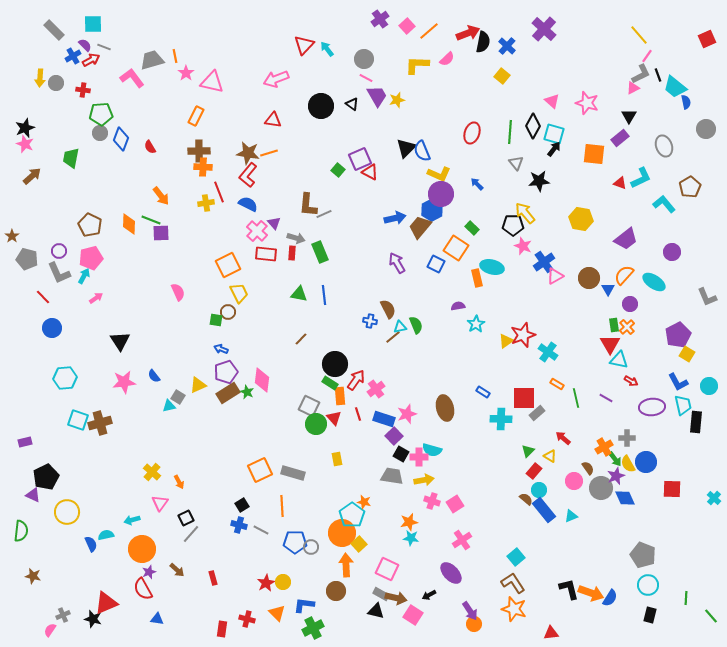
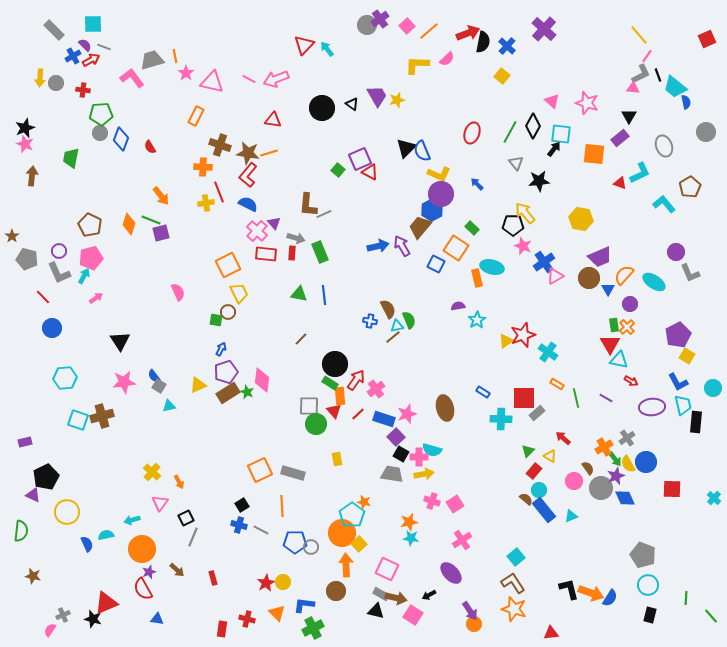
gray circle at (364, 59): moved 3 px right, 34 px up
pink line at (366, 78): moved 117 px left, 1 px down
pink triangle at (633, 88): rotated 32 degrees clockwise
black circle at (321, 106): moved 1 px right, 2 px down
gray circle at (706, 129): moved 3 px down
green line at (510, 132): rotated 25 degrees clockwise
cyan square at (554, 134): moved 7 px right; rotated 10 degrees counterclockwise
brown cross at (199, 151): moved 21 px right, 6 px up; rotated 20 degrees clockwise
brown arrow at (32, 176): rotated 42 degrees counterclockwise
cyan L-shape at (641, 178): moved 1 px left, 5 px up
blue arrow at (395, 218): moved 17 px left, 28 px down
orange diamond at (129, 224): rotated 15 degrees clockwise
purple square at (161, 233): rotated 12 degrees counterclockwise
purple trapezoid at (626, 239): moved 26 px left, 18 px down; rotated 15 degrees clockwise
purple circle at (672, 252): moved 4 px right
purple arrow at (397, 263): moved 5 px right, 17 px up
gray L-shape at (707, 297): moved 17 px left, 24 px up
cyan star at (476, 324): moved 1 px right, 4 px up
green semicircle at (416, 325): moved 7 px left, 5 px up
cyan triangle at (400, 327): moved 3 px left, 1 px up
blue arrow at (221, 349): rotated 96 degrees clockwise
yellow square at (687, 354): moved 2 px down
cyan circle at (709, 386): moved 4 px right, 2 px down
gray square at (178, 397): moved 19 px left, 11 px up
gray square at (309, 406): rotated 25 degrees counterclockwise
red line at (358, 414): rotated 64 degrees clockwise
red triangle at (334, 418): moved 7 px up
brown cross at (100, 423): moved 2 px right, 7 px up
purple square at (394, 436): moved 2 px right, 1 px down
gray cross at (627, 438): rotated 35 degrees counterclockwise
gray trapezoid at (392, 476): moved 2 px up
yellow arrow at (424, 480): moved 6 px up
gray line at (191, 534): moved 2 px right, 3 px down; rotated 18 degrees counterclockwise
blue semicircle at (91, 544): moved 4 px left
